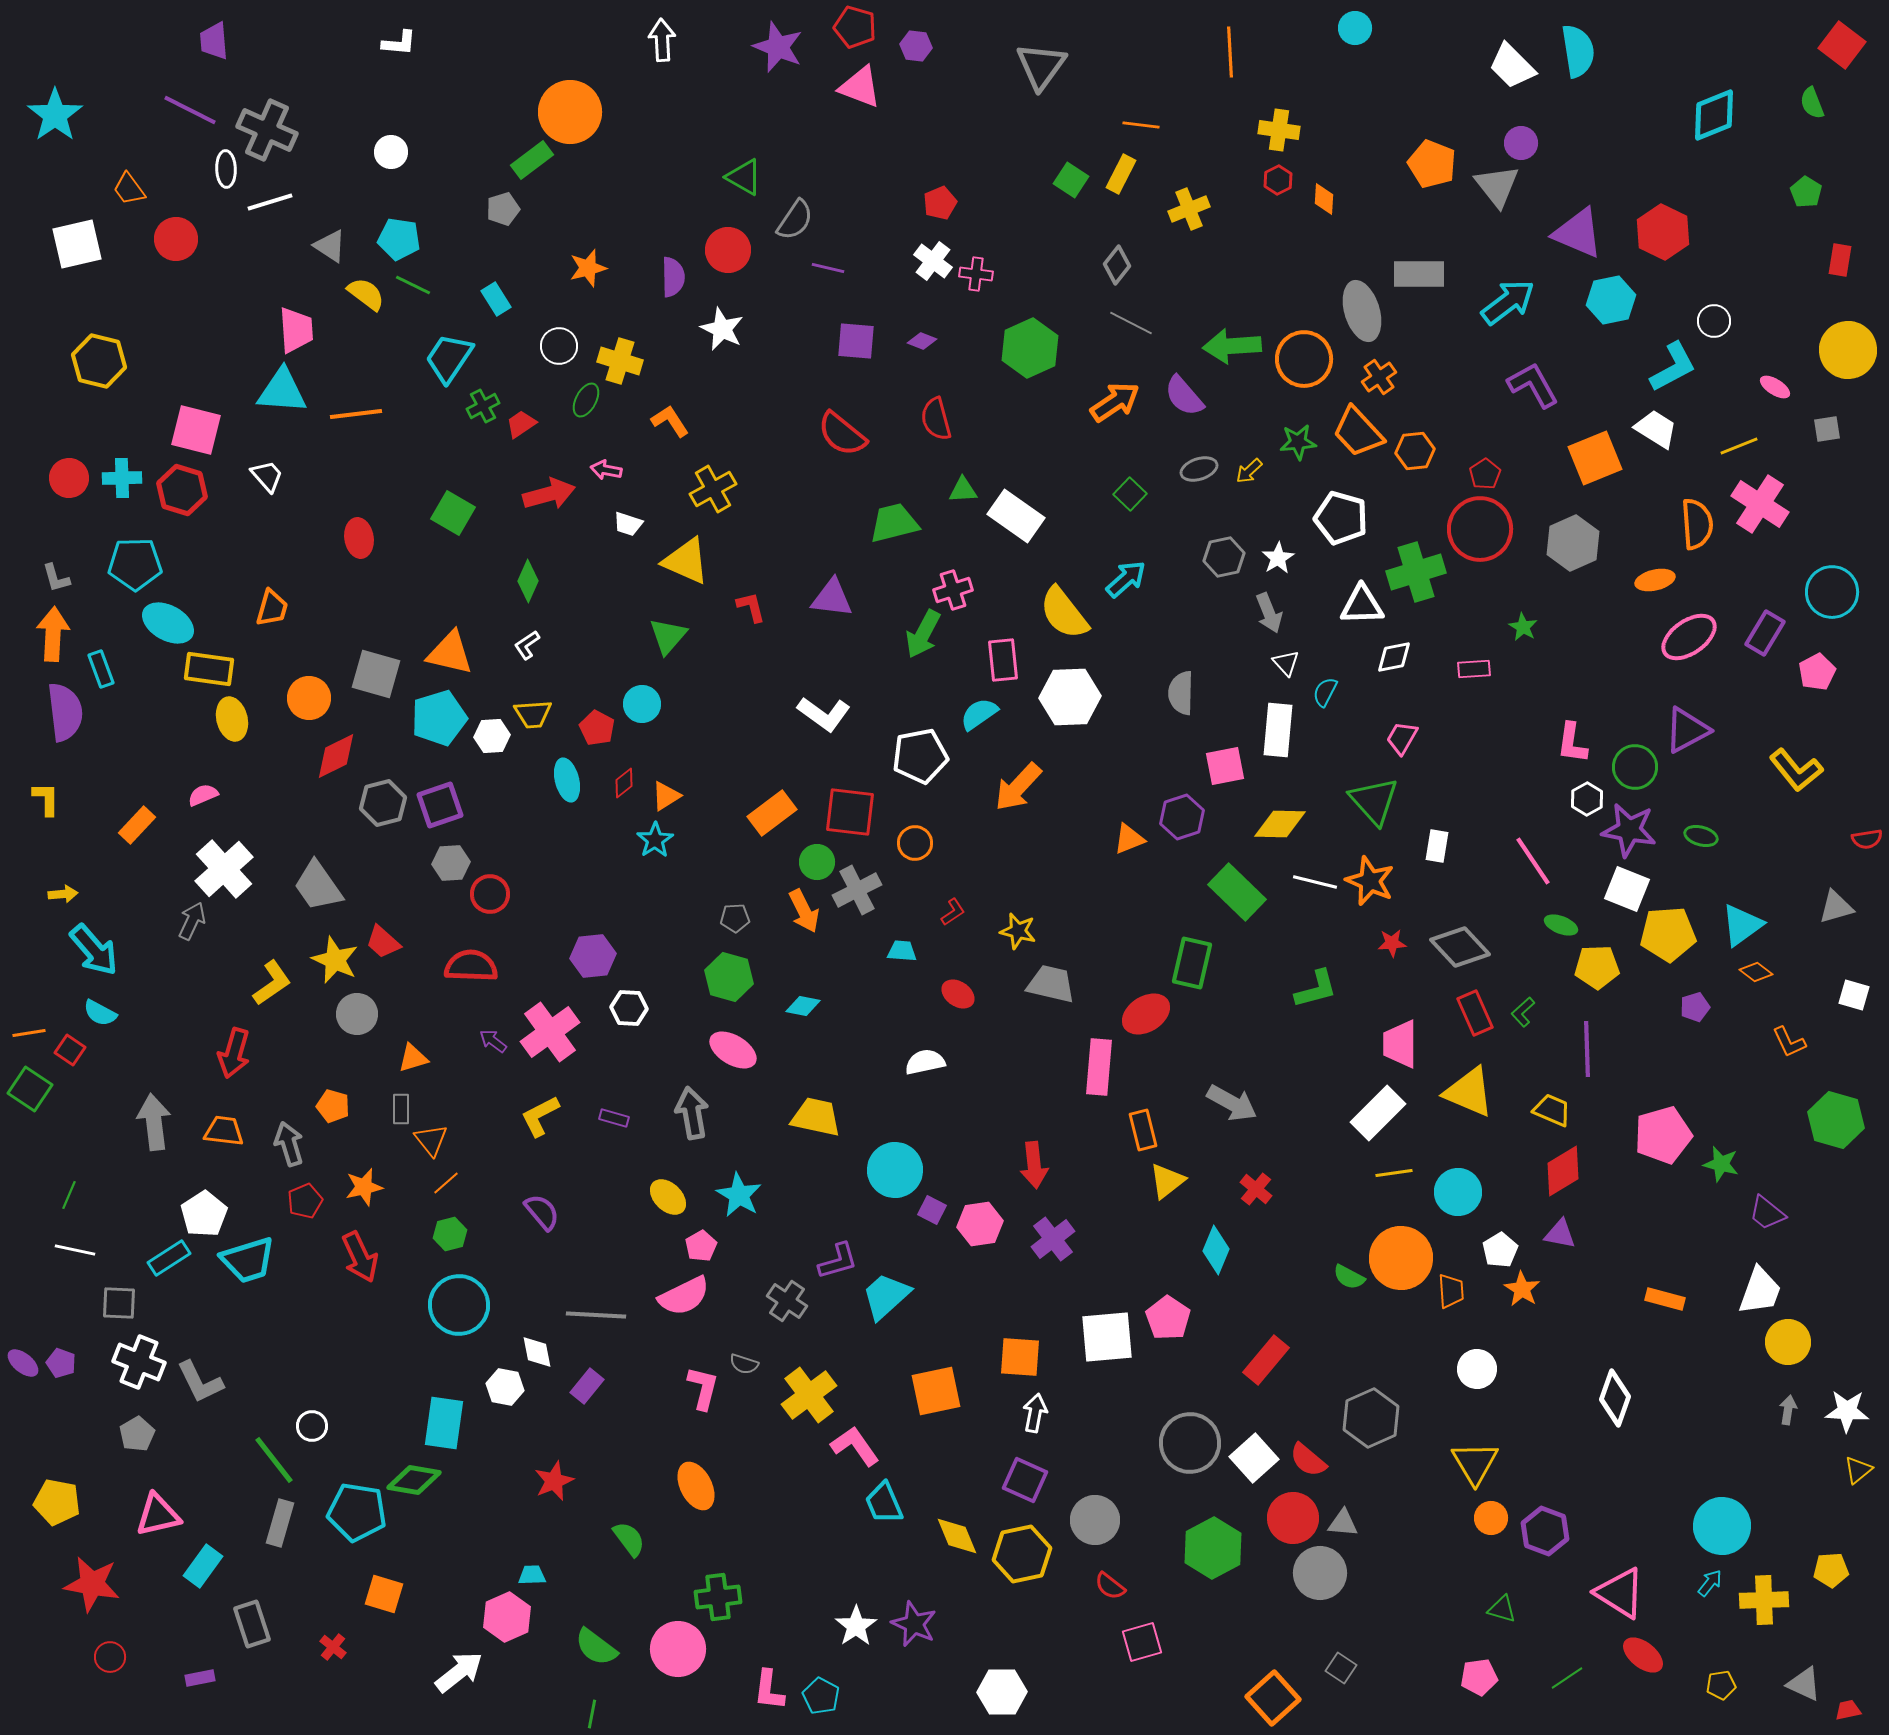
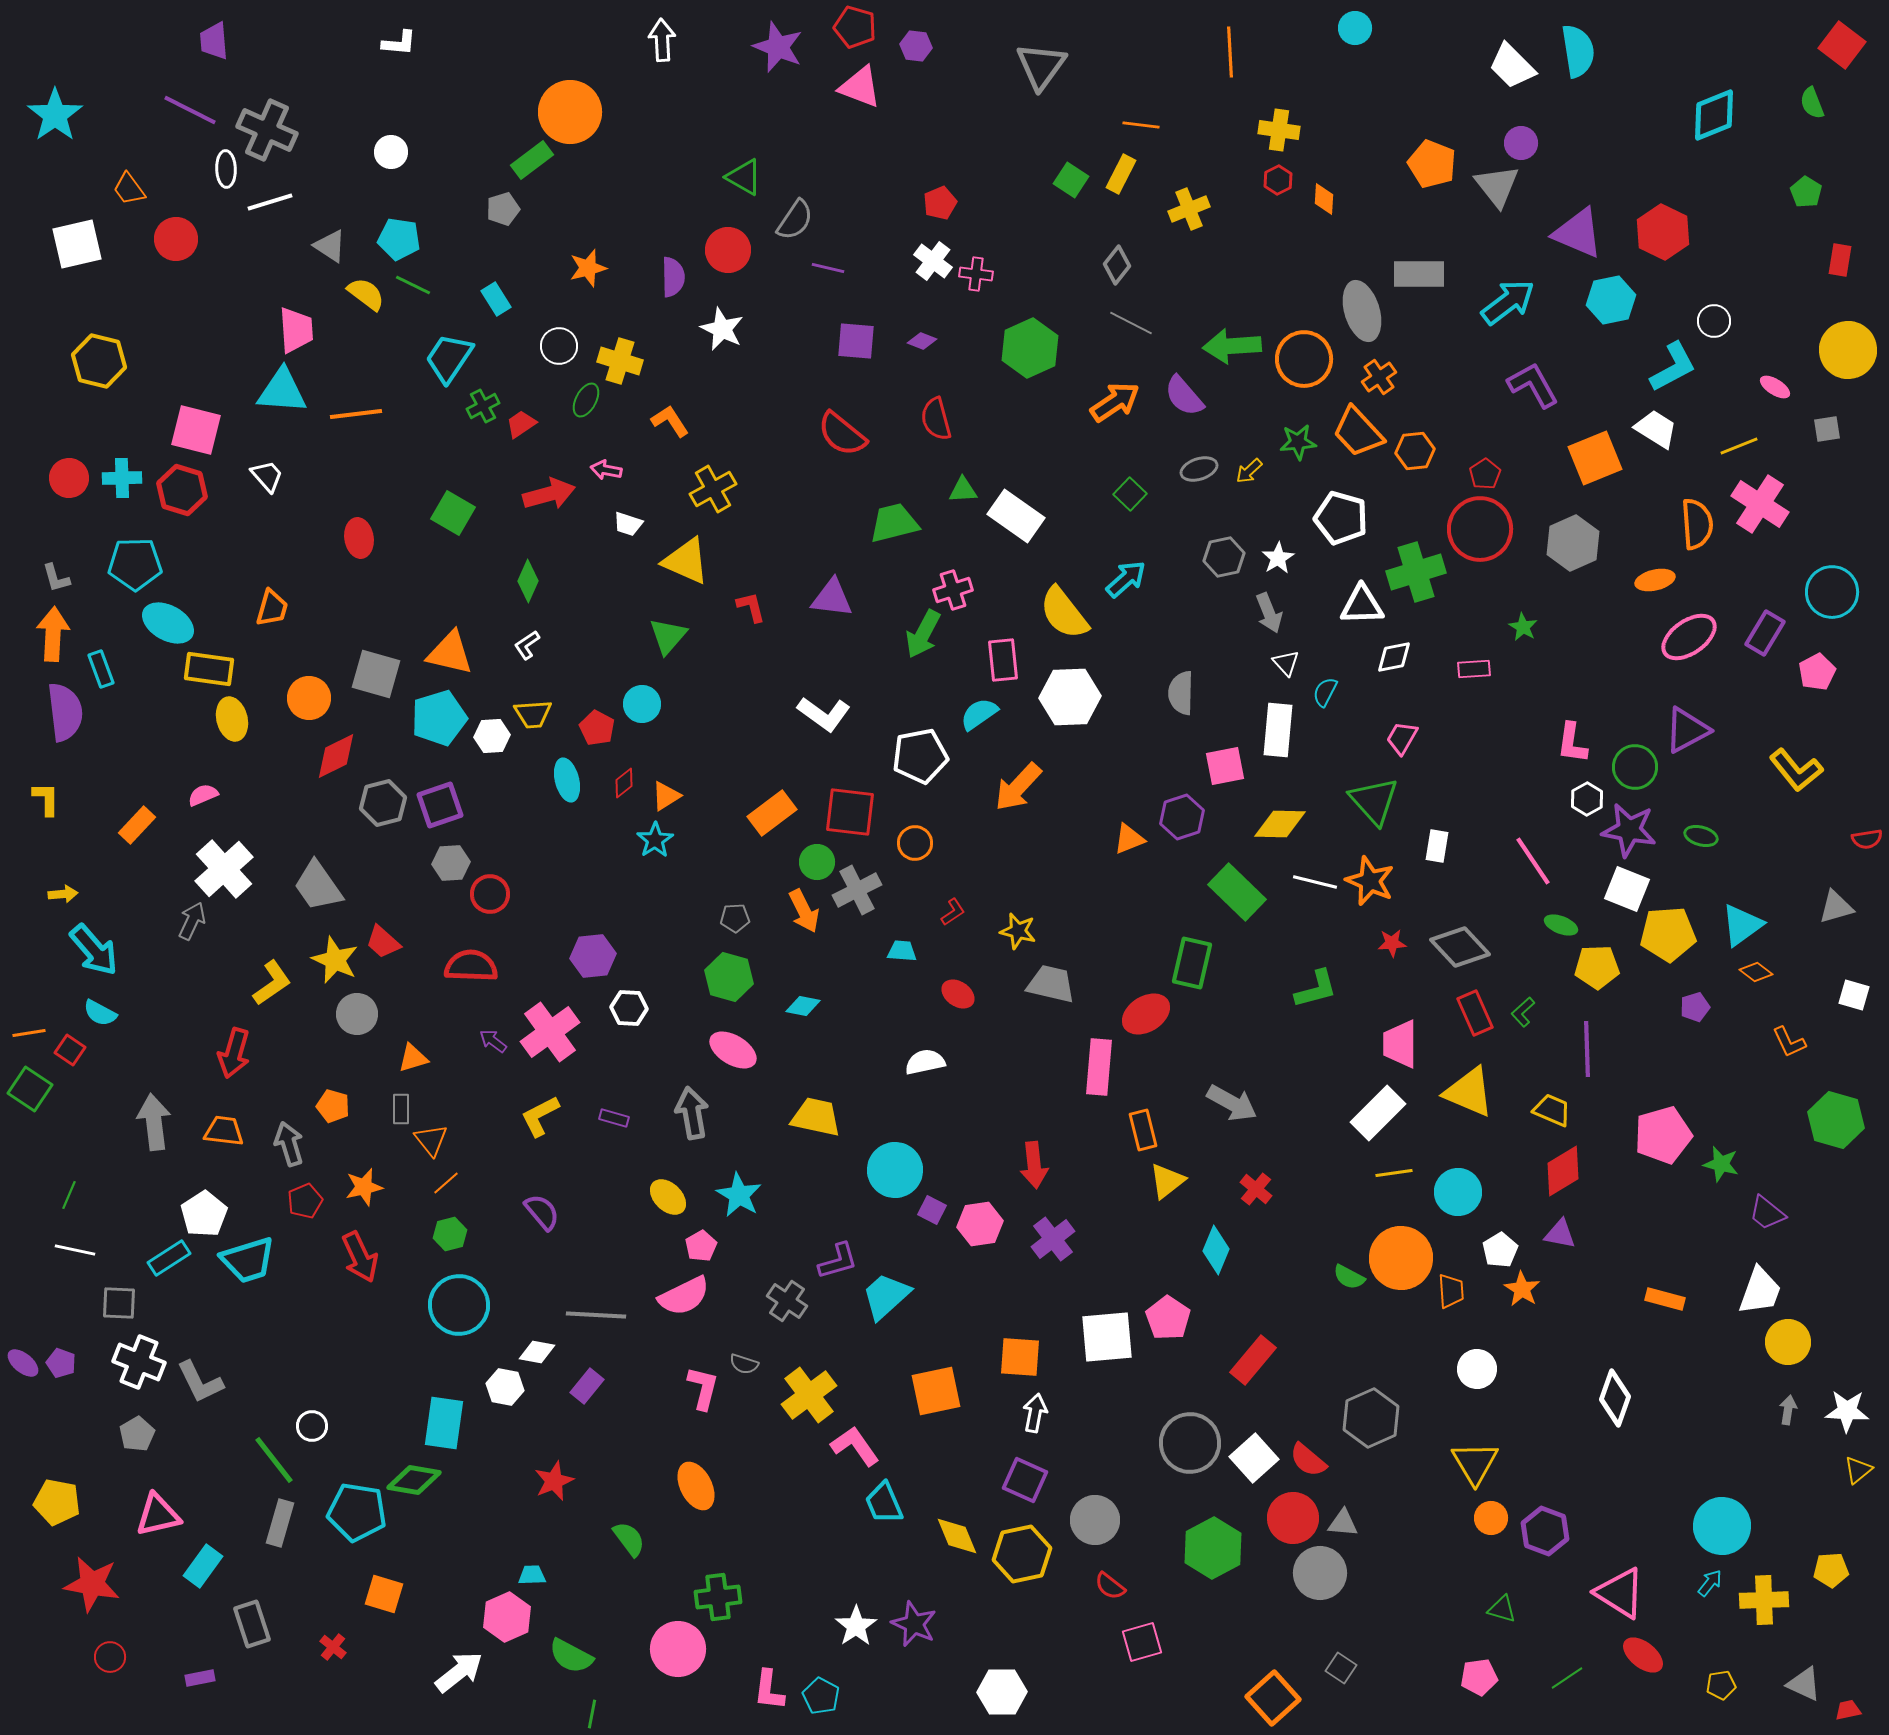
white diamond at (537, 1352): rotated 69 degrees counterclockwise
red rectangle at (1266, 1360): moved 13 px left
green semicircle at (596, 1647): moved 25 px left, 9 px down; rotated 9 degrees counterclockwise
